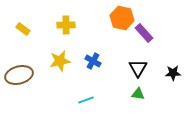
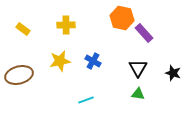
black star: rotated 21 degrees clockwise
